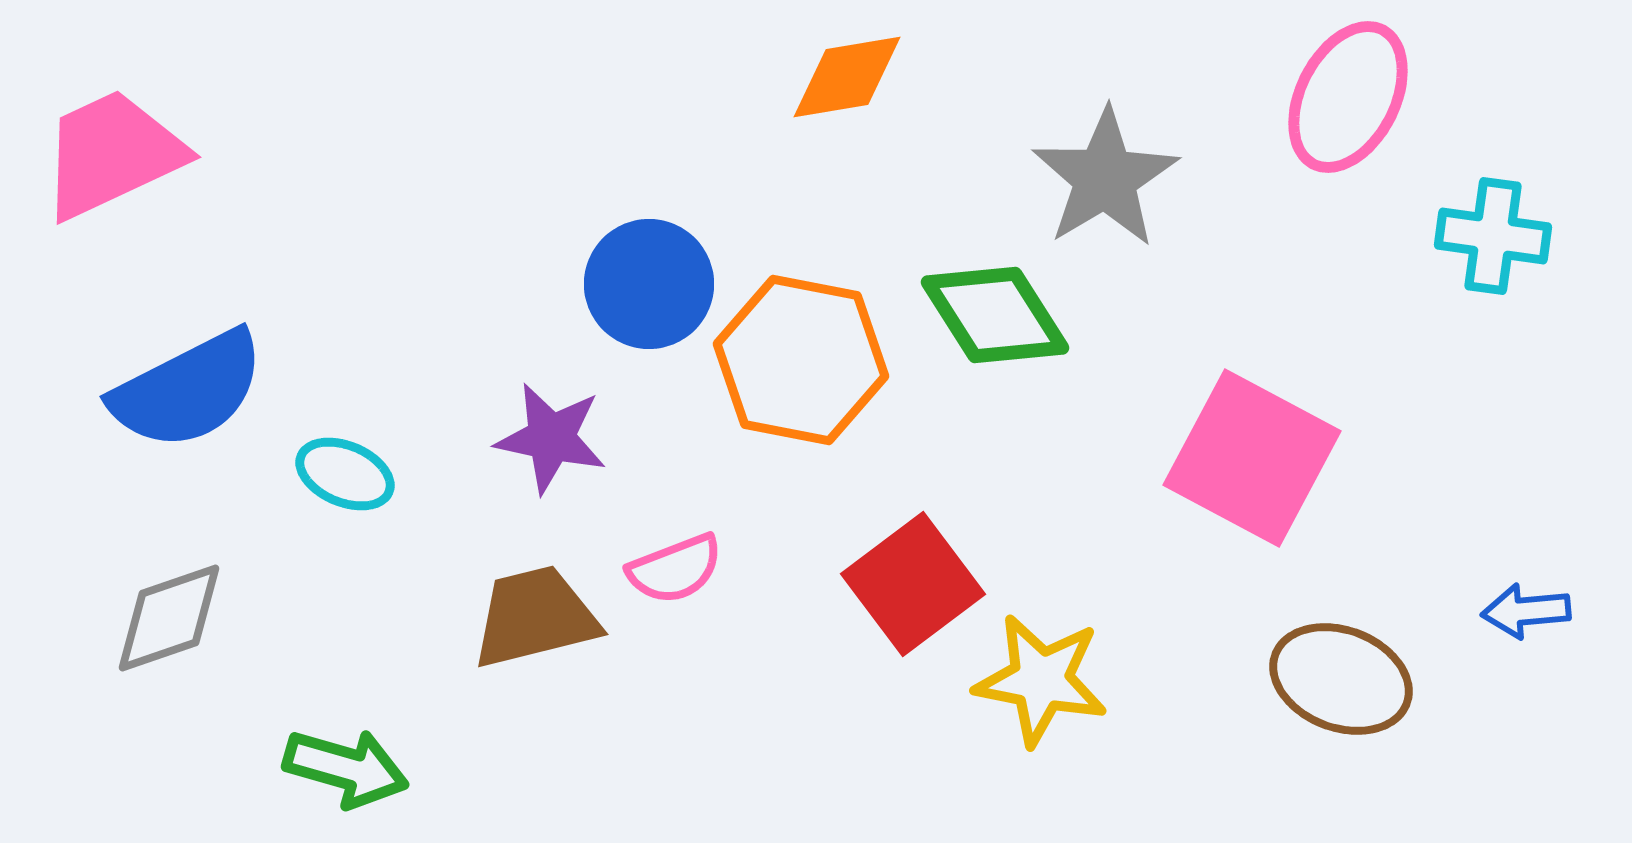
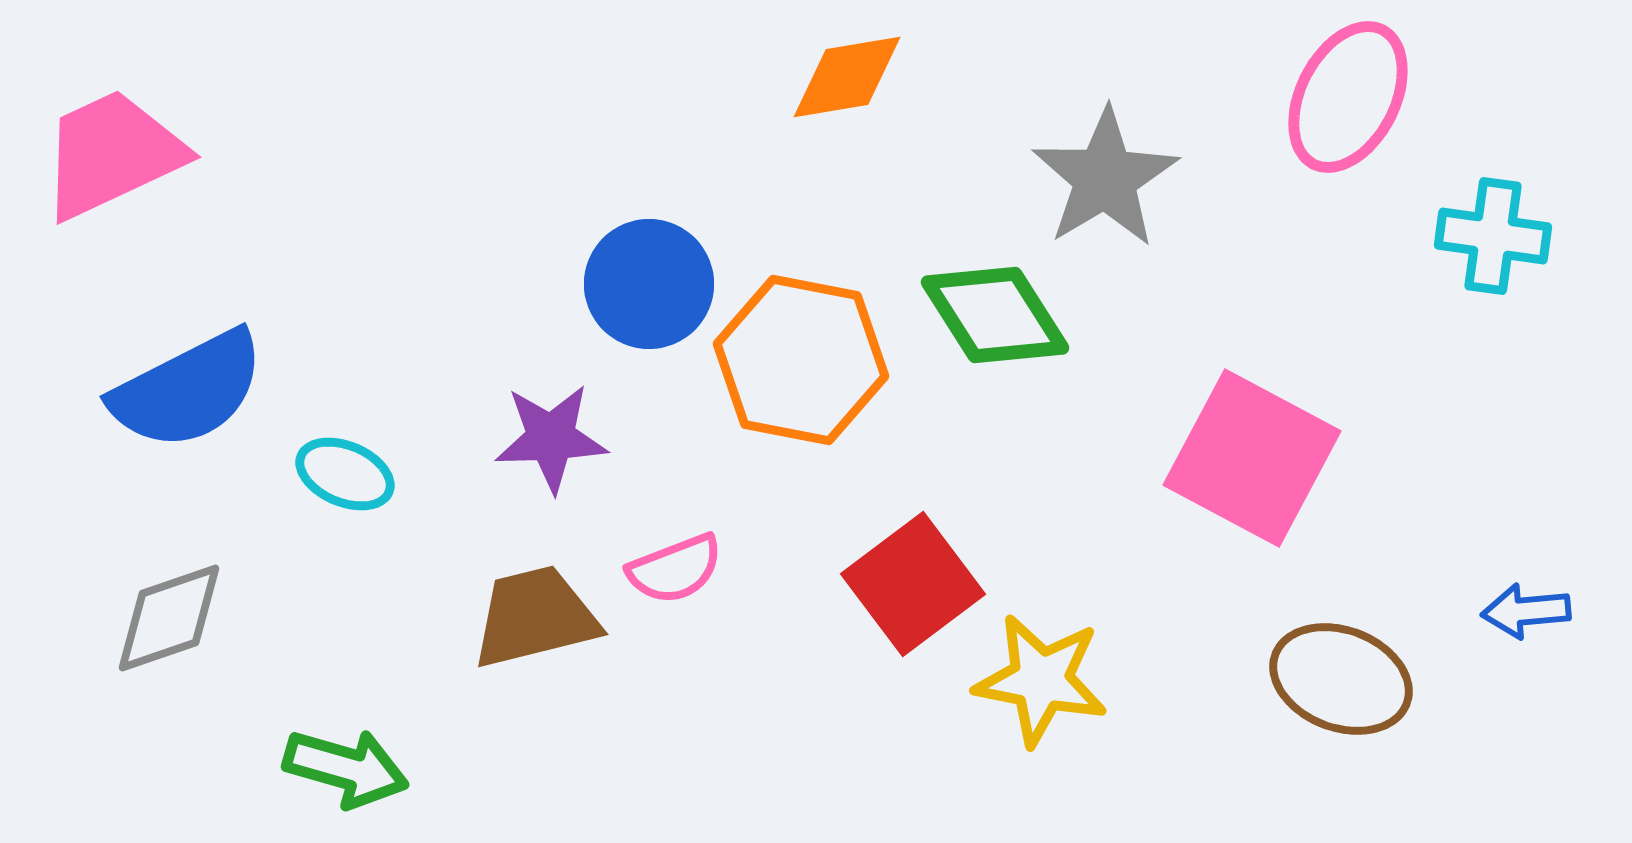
purple star: rotated 14 degrees counterclockwise
